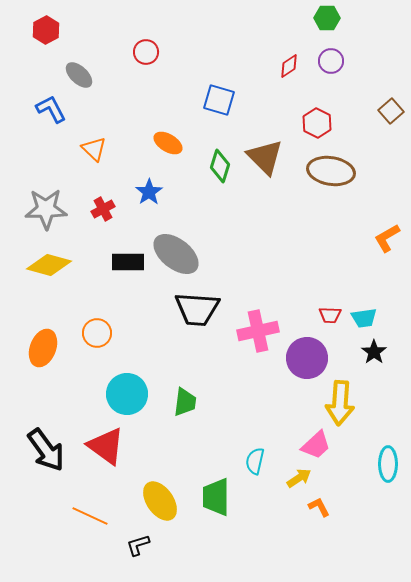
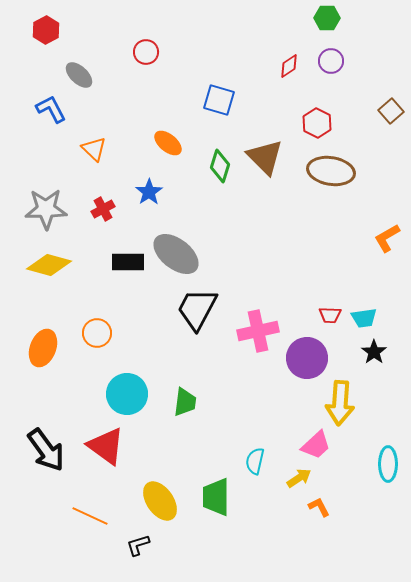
orange ellipse at (168, 143): rotated 8 degrees clockwise
black trapezoid at (197, 309): rotated 114 degrees clockwise
